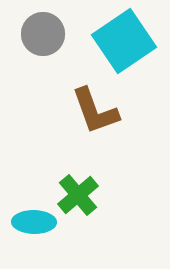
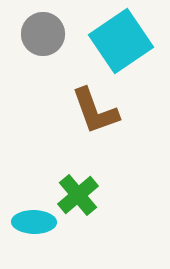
cyan square: moved 3 px left
